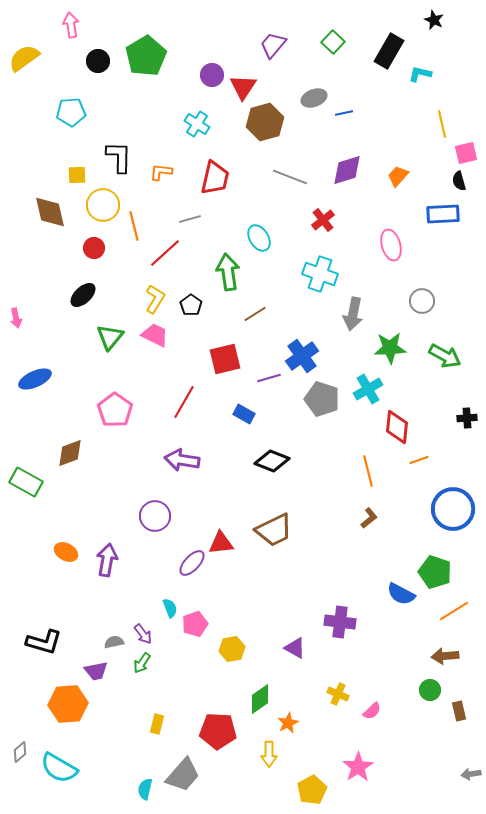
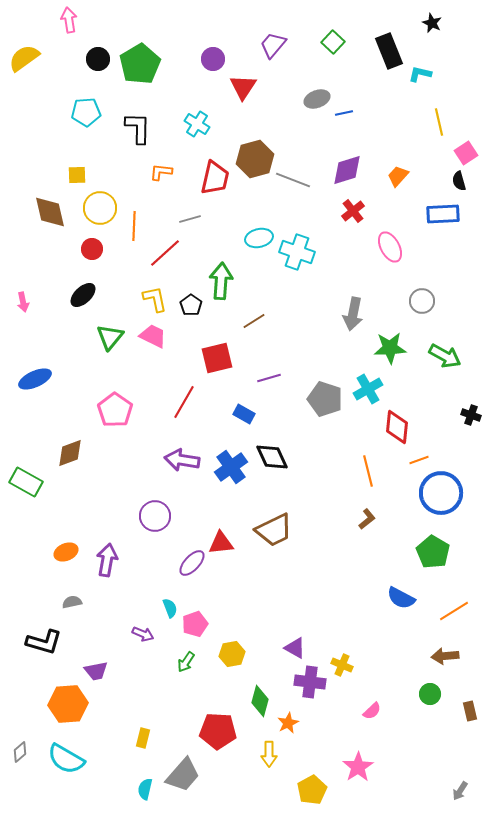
black star at (434, 20): moved 2 px left, 3 px down
pink arrow at (71, 25): moved 2 px left, 5 px up
black rectangle at (389, 51): rotated 52 degrees counterclockwise
green pentagon at (146, 56): moved 6 px left, 8 px down
black circle at (98, 61): moved 2 px up
purple circle at (212, 75): moved 1 px right, 16 px up
gray ellipse at (314, 98): moved 3 px right, 1 px down
cyan pentagon at (71, 112): moved 15 px right
brown hexagon at (265, 122): moved 10 px left, 37 px down
yellow line at (442, 124): moved 3 px left, 2 px up
pink square at (466, 153): rotated 20 degrees counterclockwise
black L-shape at (119, 157): moved 19 px right, 29 px up
gray line at (290, 177): moved 3 px right, 3 px down
yellow circle at (103, 205): moved 3 px left, 3 px down
red cross at (323, 220): moved 30 px right, 9 px up
orange line at (134, 226): rotated 16 degrees clockwise
cyan ellipse at (259, 238): rotated 72 degrees counterclockwise
pink ellipse at (391, 245): moved 1 px left, 2 px down; rotated 12 degrees counterclockwise
red circle at (94, 248): moved 2 px left, 1 px down
green arrow at (228, 272): moved 7 px left, 9 px down; rotated 12 degrees clockwise
cyan cross at (320, 274): moved 23 px left, 22 px up
yellow L-shape at (155, 299): rotated 44 degrees counterclockwise
brown line at (255, 314): moved 1 px left, 7 px down
pink arrow at (16, 318): moved 7 px right, 16 px up
pink trapezoid at (155, 335): moved 2 px left, 1 px down
blue cross at (302, 356): moved 71 px left, 111 px down
red square at (225, 359): moved 8 px left, 1 px up
gray pentagon at (322, 399): moved 3 px right
black cross at (467, 418): moved 4 px right, 3 px up; rotated 24 degrees clockwise
black diamond at (272, 461): moved 4 px up; rotated 44 degrees clockwise
blue circle at (453, 509): moved 12 px left, 16 px up
brown L-shape at (369, 518): moved 2 px left, 1 px down
orange ellipse at (66, 552): rotated 50 degrees counterclockwise
green pentagon at (435, 572): moved 2 px left, 20 px up; rotated 12 degrees clockwise
blue semicircle at (401, 594): moved 4 px down
purple cross at (340, 622): moved 30 px left, 60 px down
purple arrow at (143, 634): rotated 30 degrees counterclockwise
gray semicircle at (114, 642): moved 42 px left, 40 px up
yellow hexagon at (232, 649): moved 5 px down
green arrow at (142, 663): moved 44 px right, 1 px up
green circle at (430, 690): moved 4 px down
yellow cross at (338, 694): moved 4 px right, 29 px up
green diamond at (260, 699): moved 2 px down; rotated 40 degrees counterclockwise
brown rectangle at (459, 711): moved 11 px right
yellow rectangle at (157, 724): moved 14 px left, 14 px down
cyan semicircle at (59, 768): moved 7 px right, 9 px up
gray arrow at (471, 774): moved 11 px left, 17 px down; rotated 48 degrees counterclockwise
